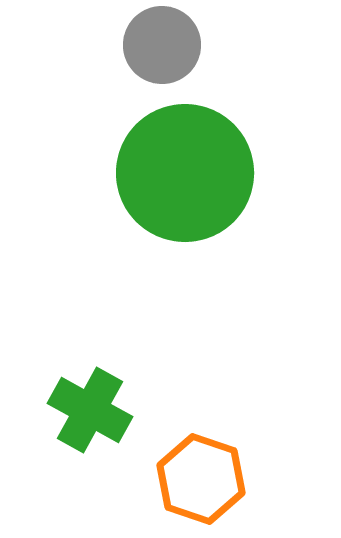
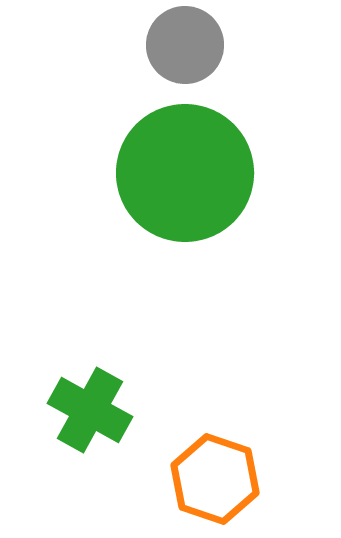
gray circle: moved 23 px right
orange hexagon: moved 14 px right
